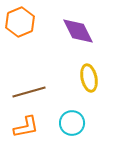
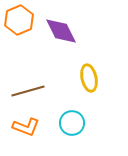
orange hexagon: moved 1 px left, 2 px up
purple diamond: moved 17 px left
brown line: moved 1 px left, 1 px up
orange L-shape: rotated 32 degrees clockwise
